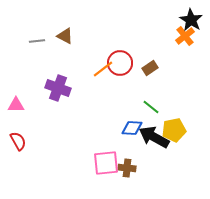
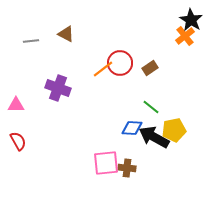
brown triangle: moved 1 px right, 2 px up
gray line: moved 6 px left
